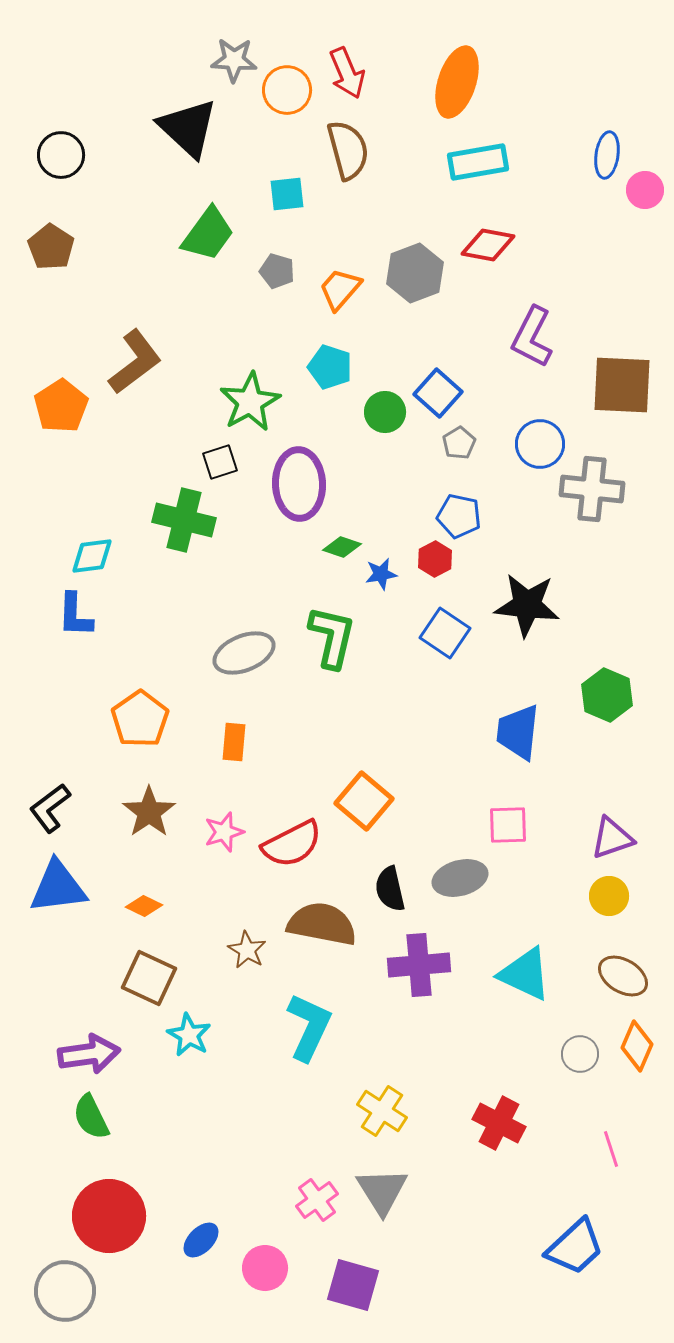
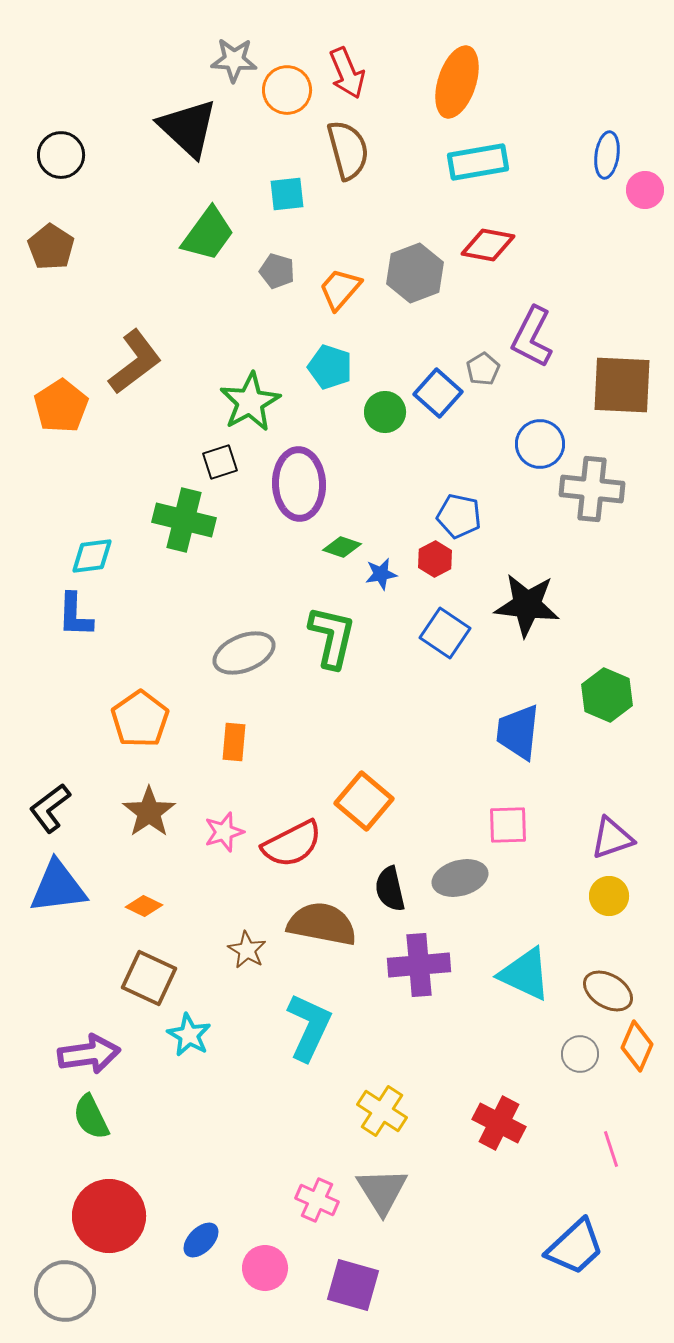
gray pentagon at (459, 443): moved 24 px right, 74 px up
brown ellipse at (623, 976): moved 15 px left, 15 px down
pink cross at (317, 1200): rotated 30 degrees counterclockwise
